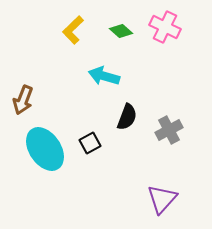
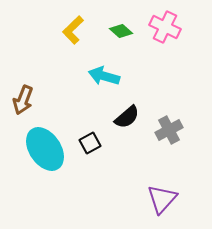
black semicircle: rotated 28 degrees clockwise
